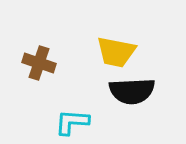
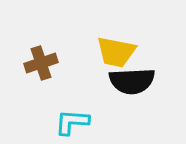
brown cross: moved 2 px right; rotated 36 degrees counterclockwise
black semicircle: moved 10 px up
